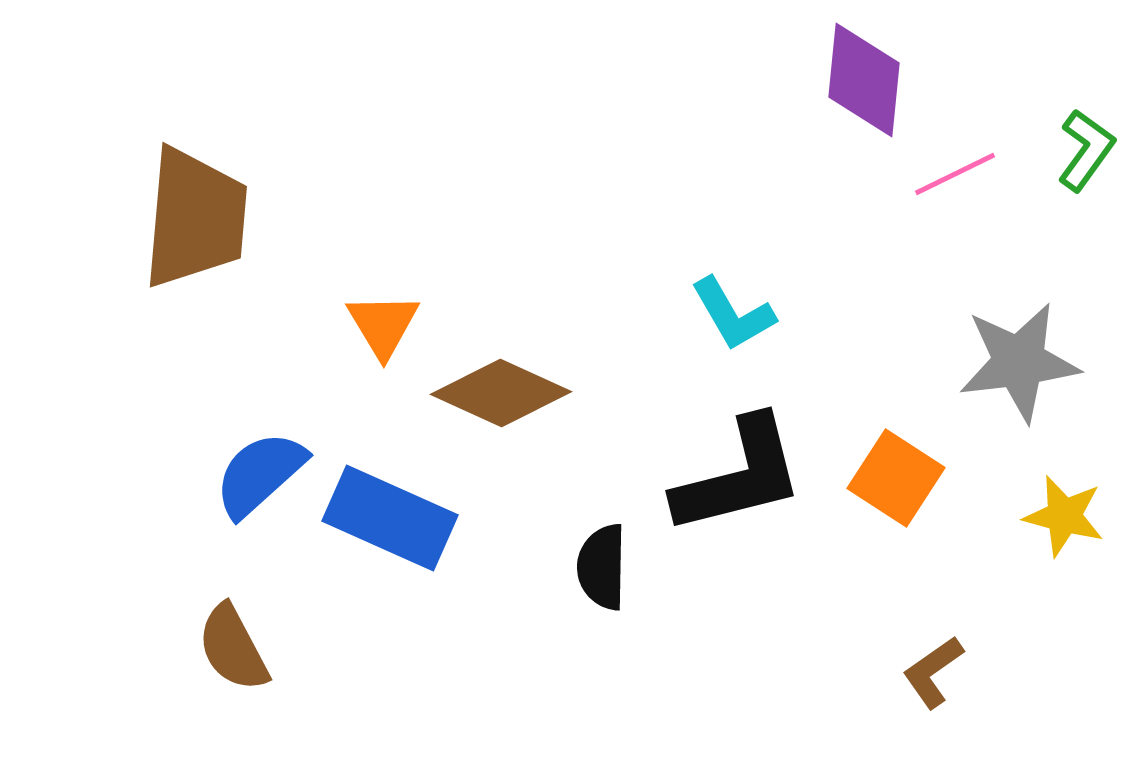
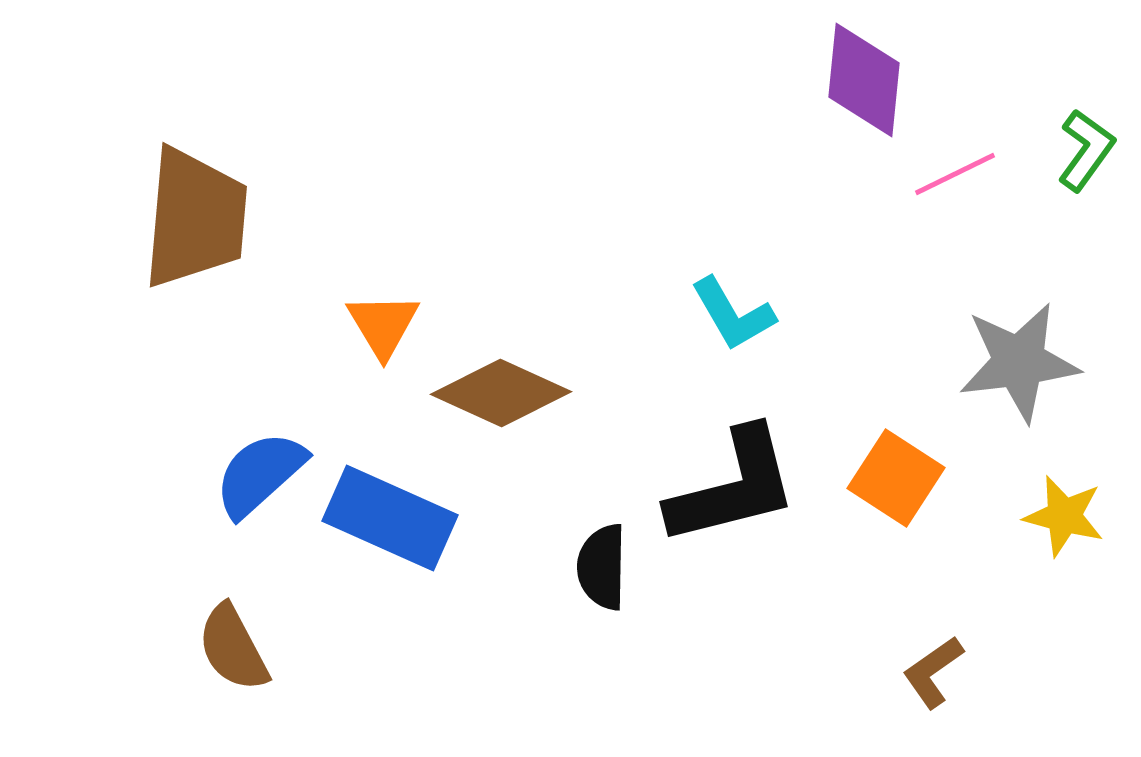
black L-shape: moved 6 px left, 11 px down
